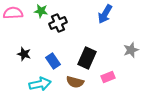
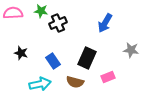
blue arrow: moved 9 px down
gray star: rotated 28 degrees clockwise
black star: moved 3 px left, 1 px up
